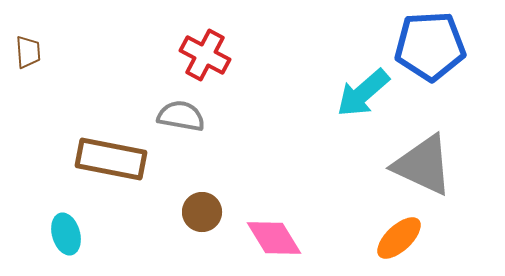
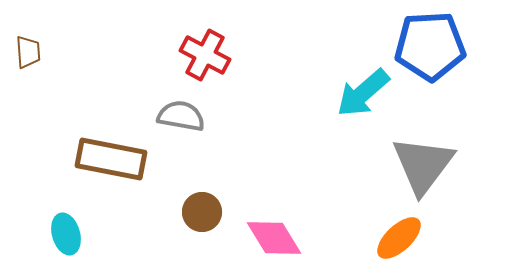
gray triangle: rotated 42 degrees clockwise
